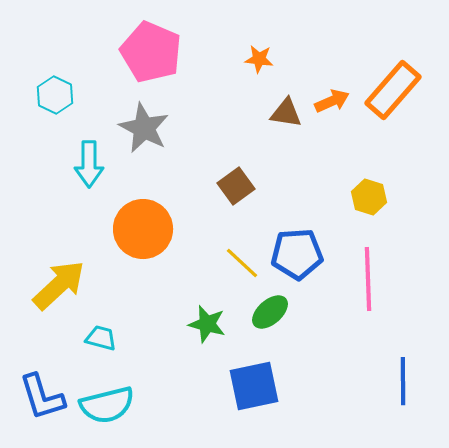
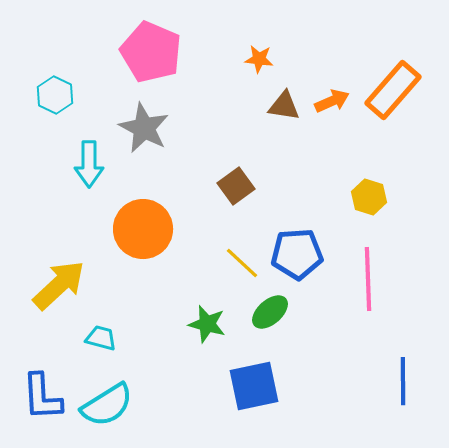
brown triangle: moved 2 px left, 7 px up
blue L-shape: rotated 14 degrees clockwise
cyan semicircle: rotated 18 degrees counterclockwise
